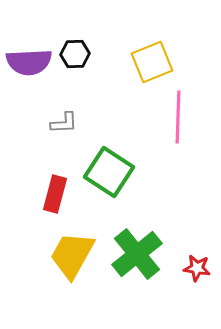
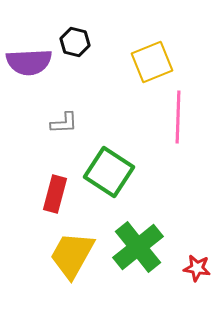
black hexagon: moved 12 px up; rotated 16 degrees clockwise
green cross: moved 1 px right, 7 px up
